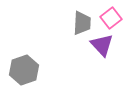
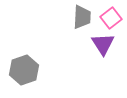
gray trapezoid: moved 6 px up
purple triangle: moved 1 px right, 1 px up; rotated 10 degrees clockwise
